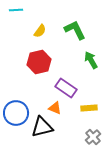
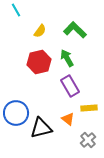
cyan line: rotated 64 degrees clockwise
green L-shape: rotated 20 degrees counterclockwise
green arrow: moved 24 px left, 2 px up
purple rectangle: moved 4 px right, 2 px up; rotated 25 degrees clockwise
orange triangle: moved 13 px right, 11 px down; rotated 16 degrees clockwise
black triangle: moved 1 px left, 1 px down
gray cross: moved 5 px left, 3 px down
